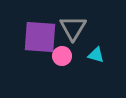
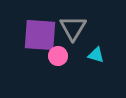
purple square: moved 2 px up
pink circle: moved 4 px left
